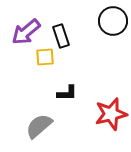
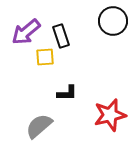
red star: moved 1 px left, 1 px down
